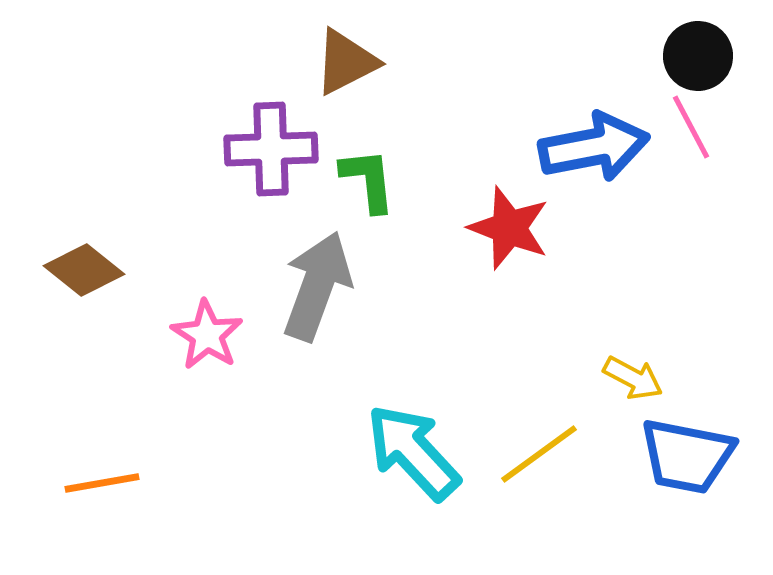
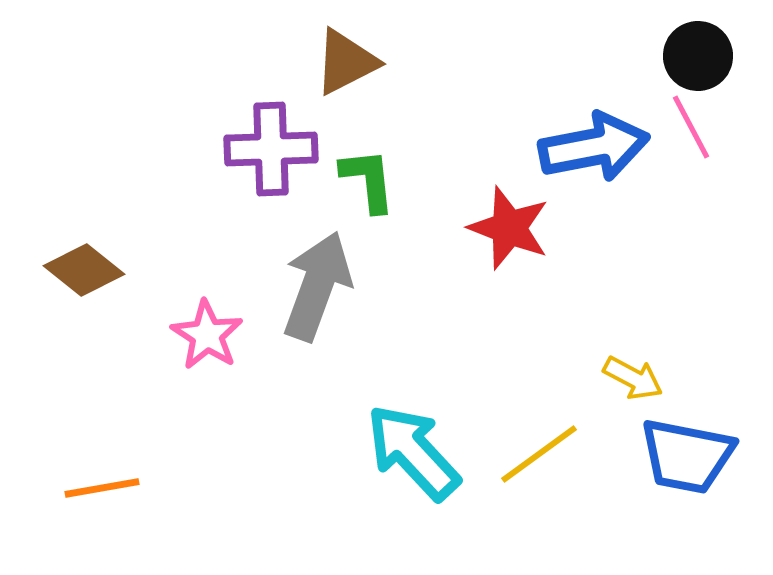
orange line: moved 5 px down
